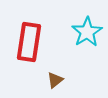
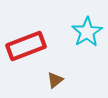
red rectangle: moved 3 px left, 4 px down; rotated 60 degrees clockwise
